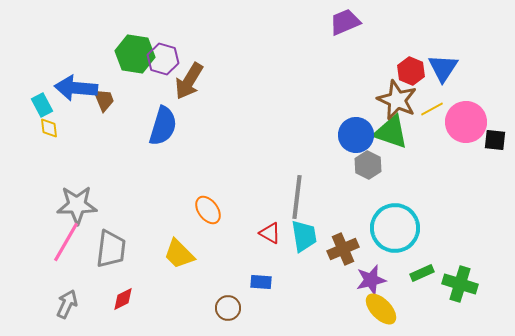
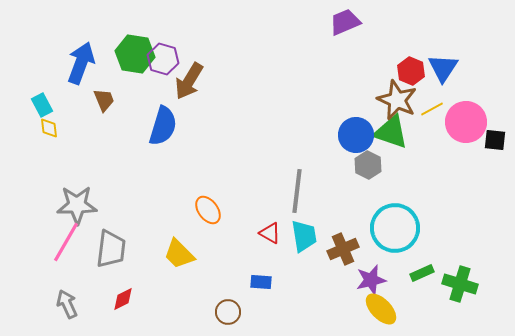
blue arrow: moved 5 px right, 25 px up; rotated 105 degrees clockwise
gray line: moved 6 px up
gray arrow: rotated 48 degrees counterclockwise
brown circle: moved 4 px down
